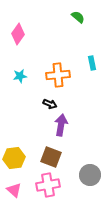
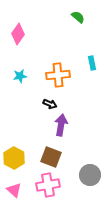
yellow hexagon: rotated 25 degrees counterclockwise
